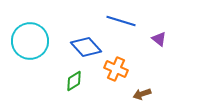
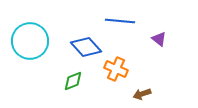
blue line: moved 1 px left; rotated 12 degrees counterclockwise
green diamond: moved 1 px left; rotated 10 degrees clockwise
